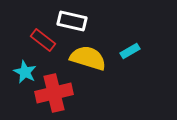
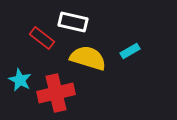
white rectangle: moved 1 px right, 1 px down
red rectangle: moved 1 px left, 2 px up
cyan star: moved 5 px left, 8 px down
red cross: moved 2 px right
